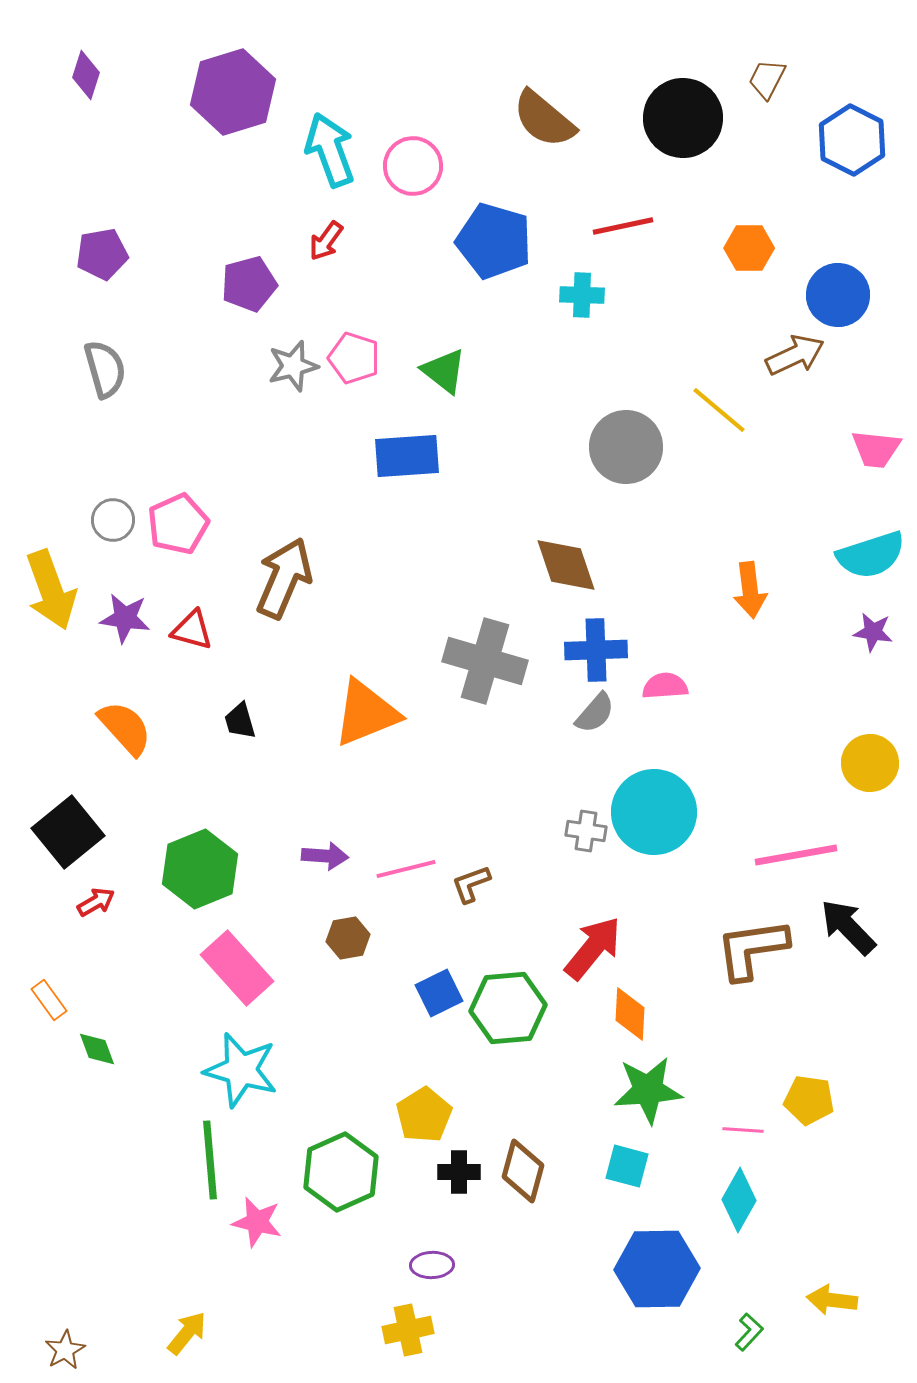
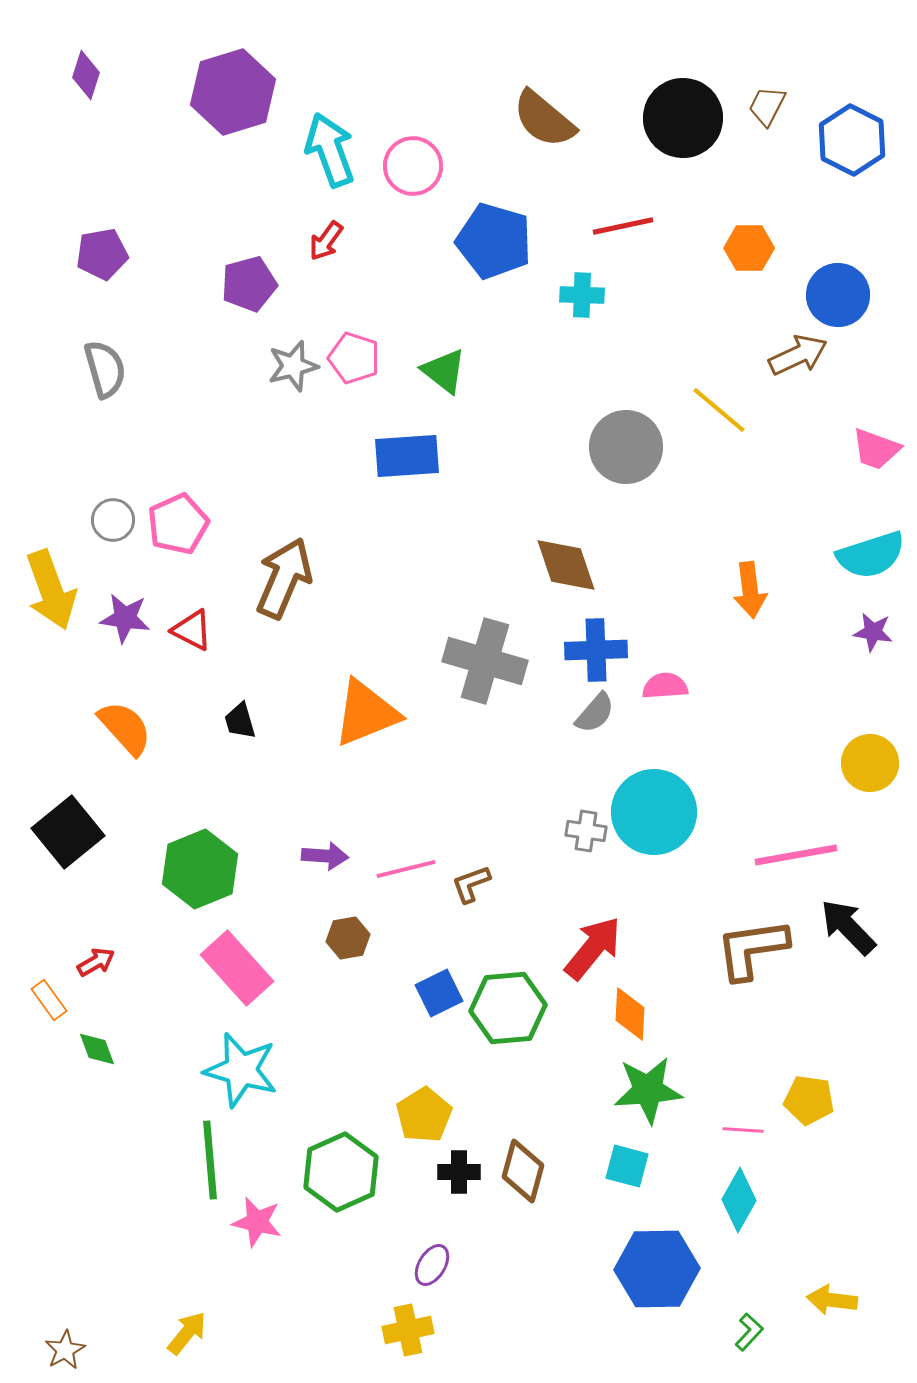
brown trapezoid at (767, 79): moved 27 px down
brown arrow at (795, 355): moved 3 px right
pink trapezoid at (876, 449): rotated 14 degrees clockwise
red triangle at (192, 630): rotated 12 degrees clockwise
red arrow at (96, 902): moved 60 px down
purple ellipse at (432, 1265): rotated 57 degrees counterclockwise
